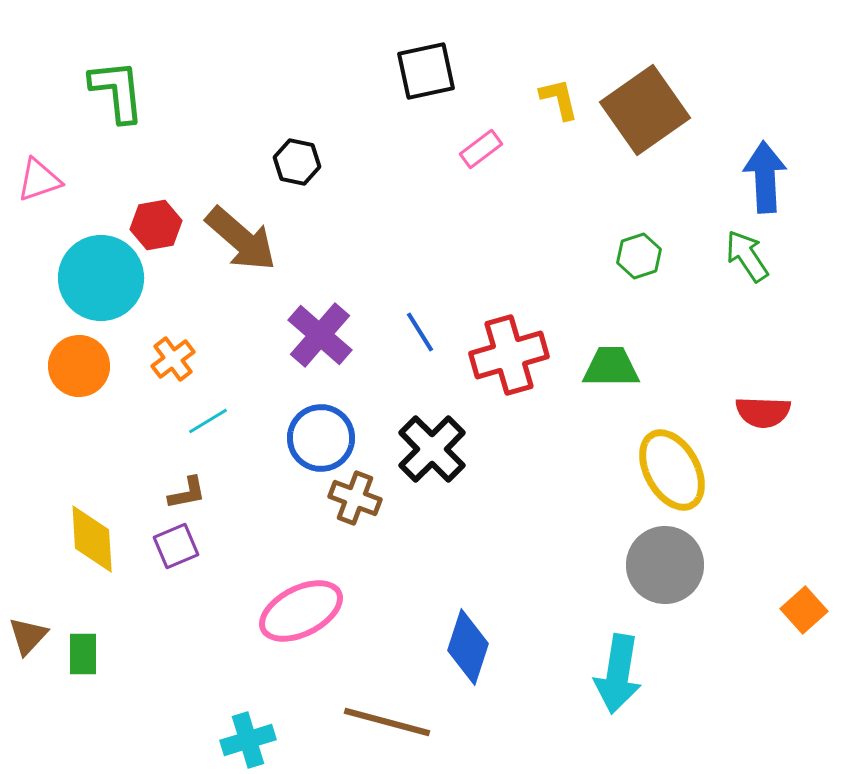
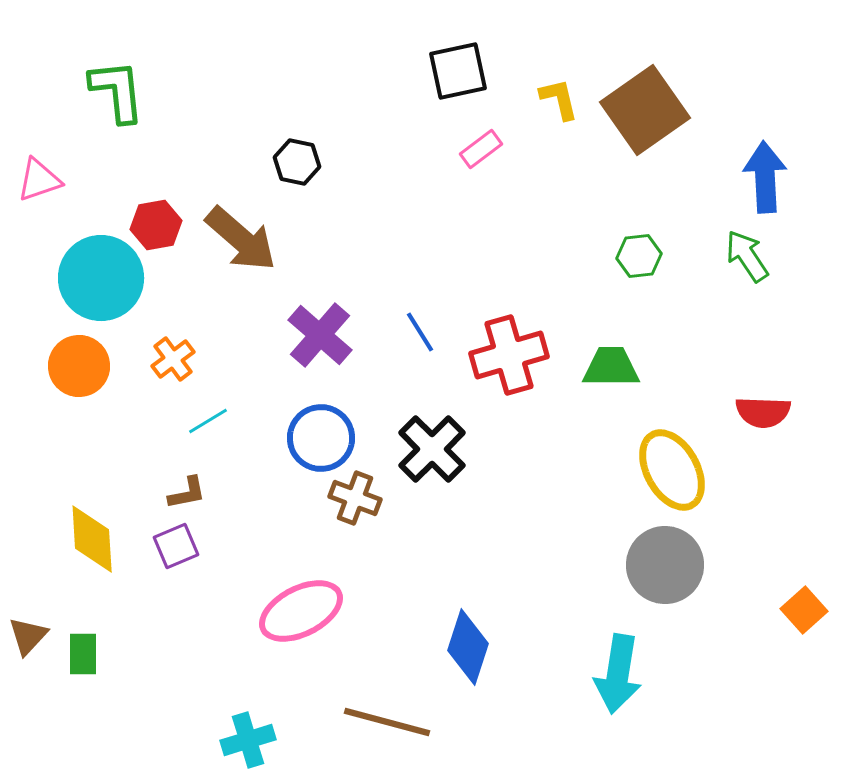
black square: moved 32 px right
green hexagon: rotated 12 degrees clockwise
